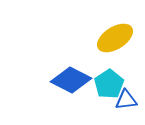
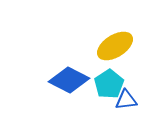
yellow ellipse: moved 8 px down
blue diamond: moved 2 px left
